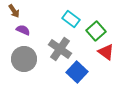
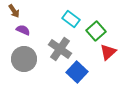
red triangle: moved 2 px right; rotated 42 degrees clockwise
